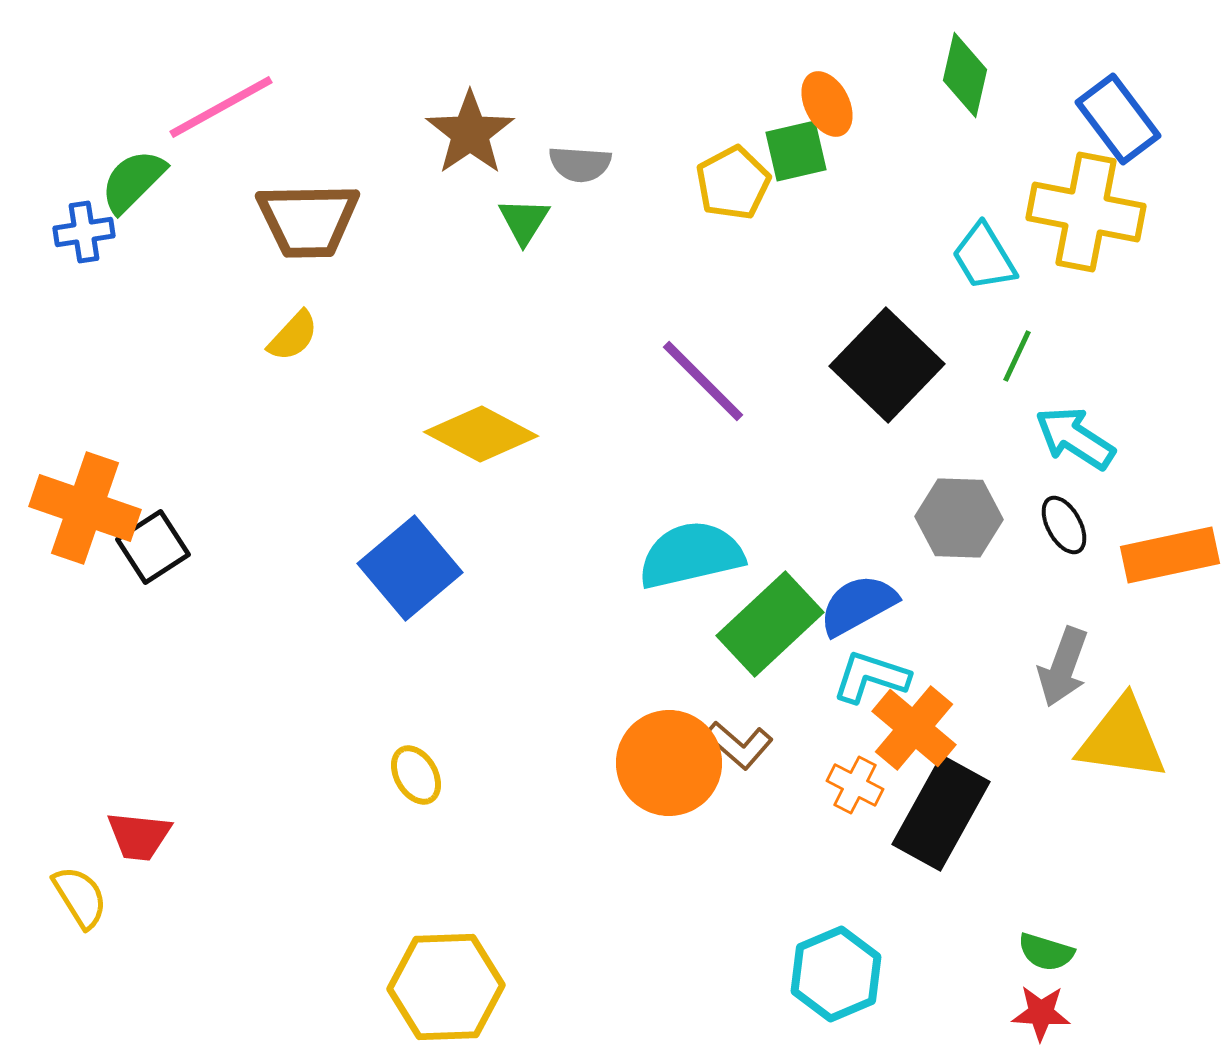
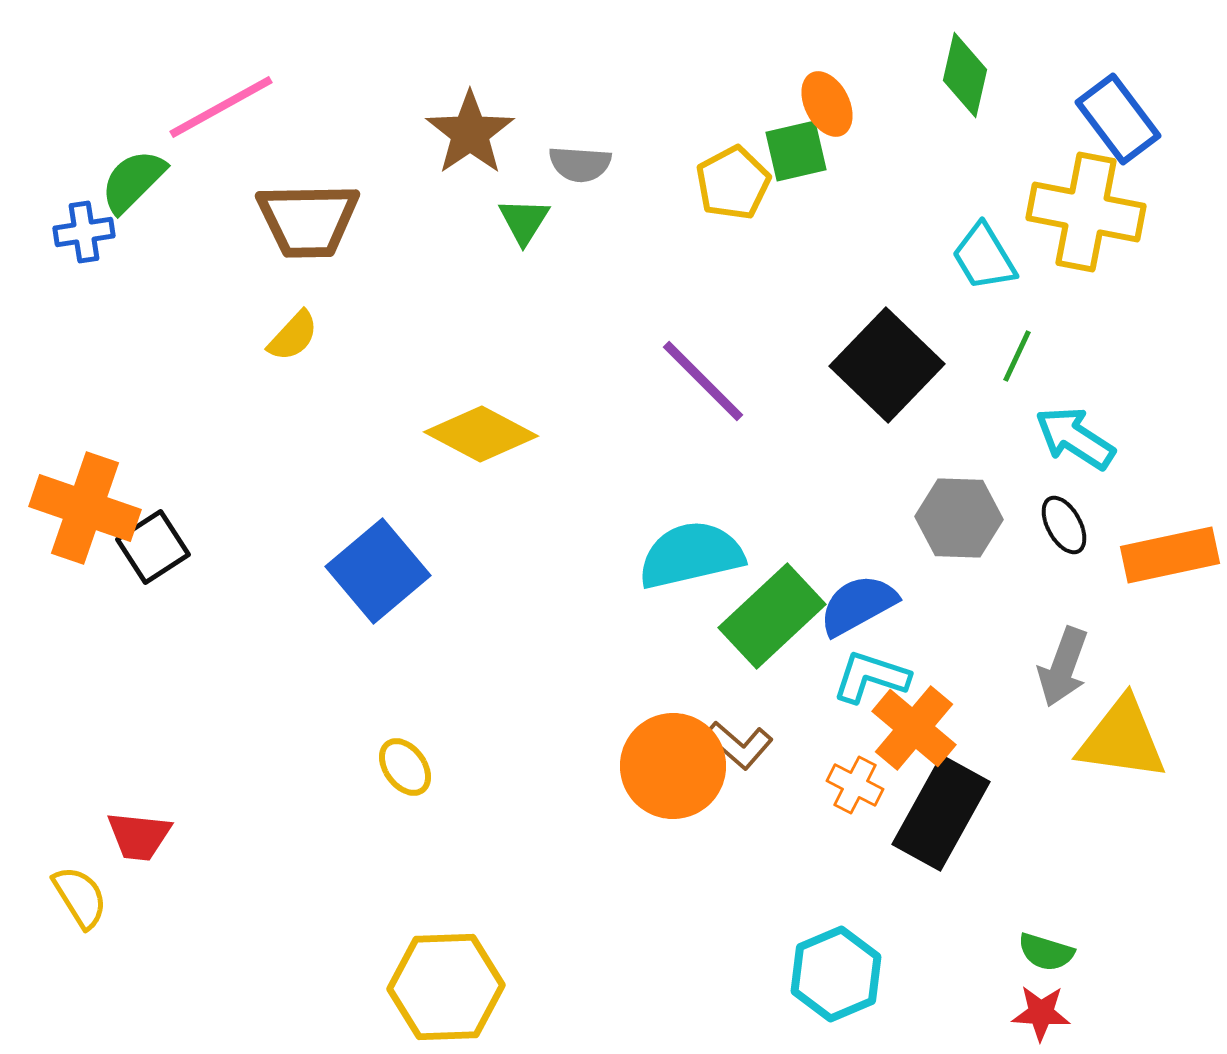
blue square at (410, 568): moved 32 px left, 3 px down
green rectangle at (770, 624): moved 2 px right, 8 px up
orange circle at (669, 763): moved 4 px right, 3 px down
yellow ellipse at (416, 775): moved 11 px left, 8 px up; rotated 6 degrees counterclockwise
